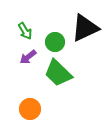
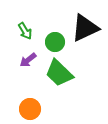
purple arrow: moved 3 px down
green trapezoid: moved 1 px right
